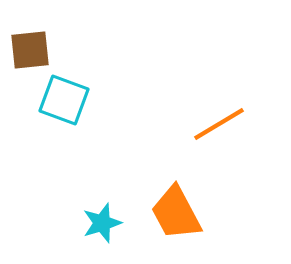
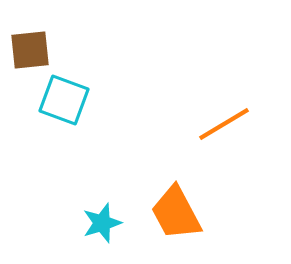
orange line: moved 5 px right
